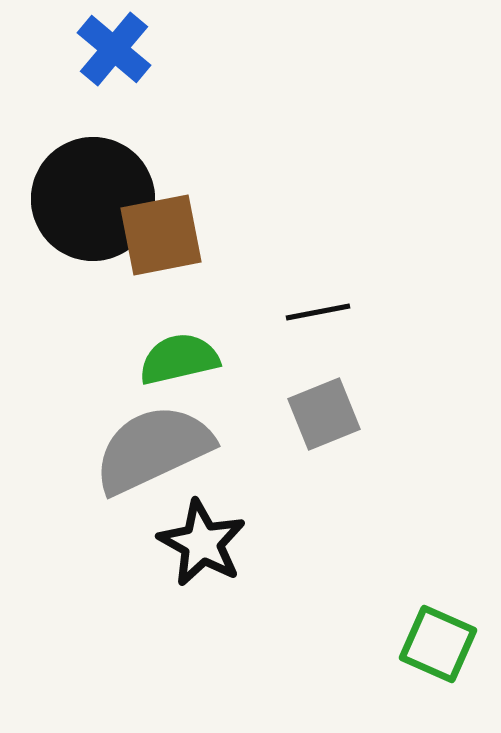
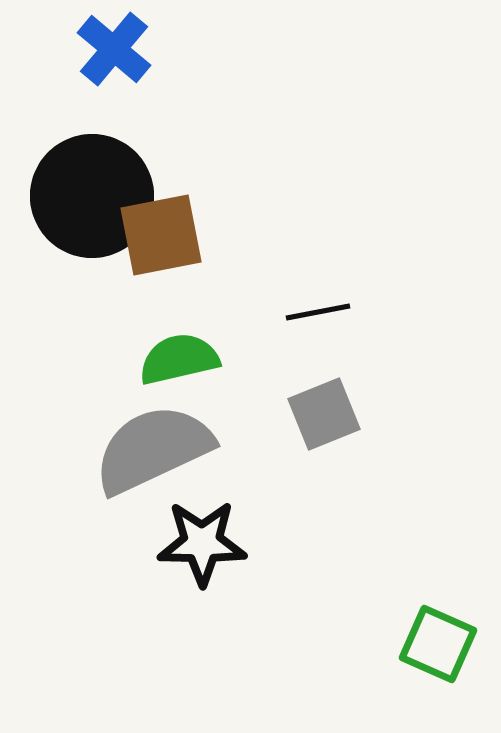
black circle: moved 1 px left, 3 px up
black star: rotated 28 degrees counterclockwise
